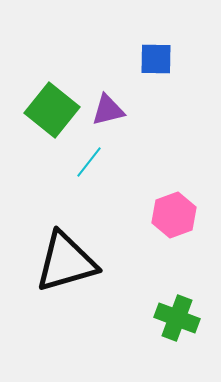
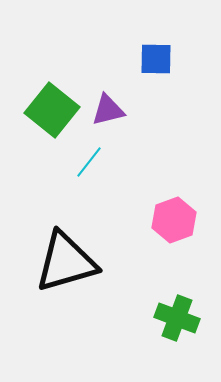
pink hexagon: moved 5 px down
